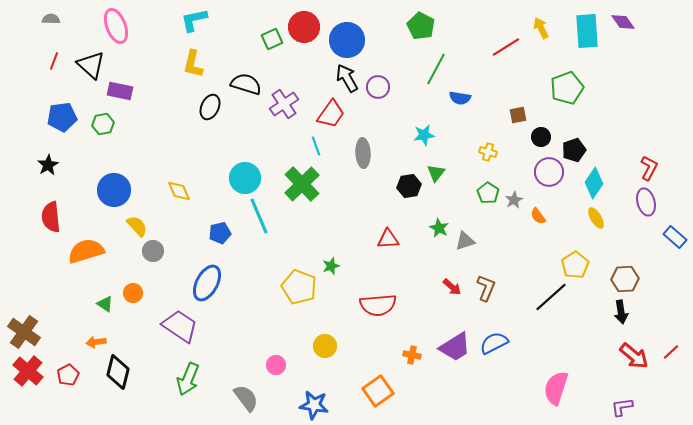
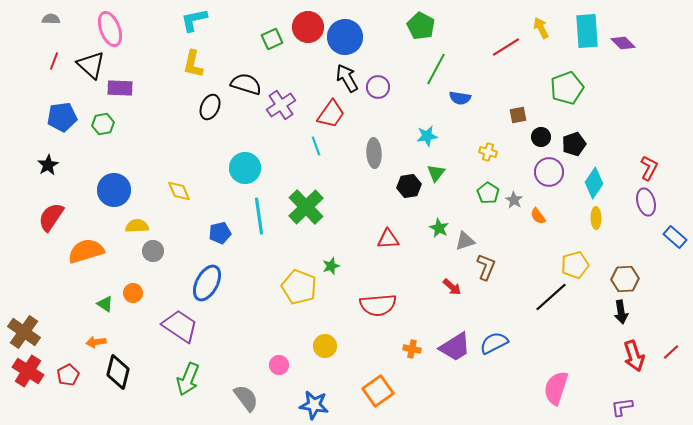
purple diamond at (623, 22): moved 21 px down; rotated 10 degrees counterclockwise
pink ellipse at (116, 26): moved 6 px left, 3 px down
red circle at (304, 27): moved 4 px right
blue circle at (347, 40): moved 2 px left, 3 px up
purple rectangle at (120, 91): moved 3 px up; rotated 10 degrees counterclockwise
purple cross at (284, 104): moved 3 px left, 1 px down
cyan star at (424, 135): moved 3 px right, 1 px down
black pentagon at (574, 150): moved 6 px up
gray ellipse at (363, 153): moved 11 px right
cyan circle at (245, 178): moved 10 px up
green cross at (302, 184): moved 4 px right, 23 px down
gray star at (514, 200): rotated 12 degrees counterclockwise
cyan line at (259, 216): rotated 15 degrees clockwise
red semicircle at (51, 217): rotated 40 degrees clockwise
yellow ellipse at (596, 218): rotated 30 degrees clockwise
yellow semicircle at (137, 226): rotated 50 degrees counterclockwise
yellow pentagon at (575, 265): rotated 16 degrees clockwise
brown L-shape at (486, 288): moved 21 px up
orange cross at (412, 355): moved 6 px up
red arrow at (634, 356): rotated 32 degrees clockwise
pink circle at (276, 365): moved 3 px right
red cross at (28, 371): rotated 8 degrees counterclockwise
